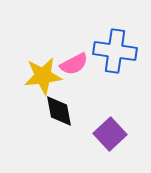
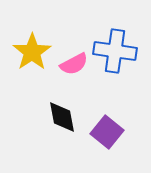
yellow star: moved 11 px left, 24 px up; rotated 27 degrees counterclockwise
black diamond: moved 3 px right, 6 px down
purple square: moved 3 px left, 2 px up; rotated 8 degrees counterclockwise
